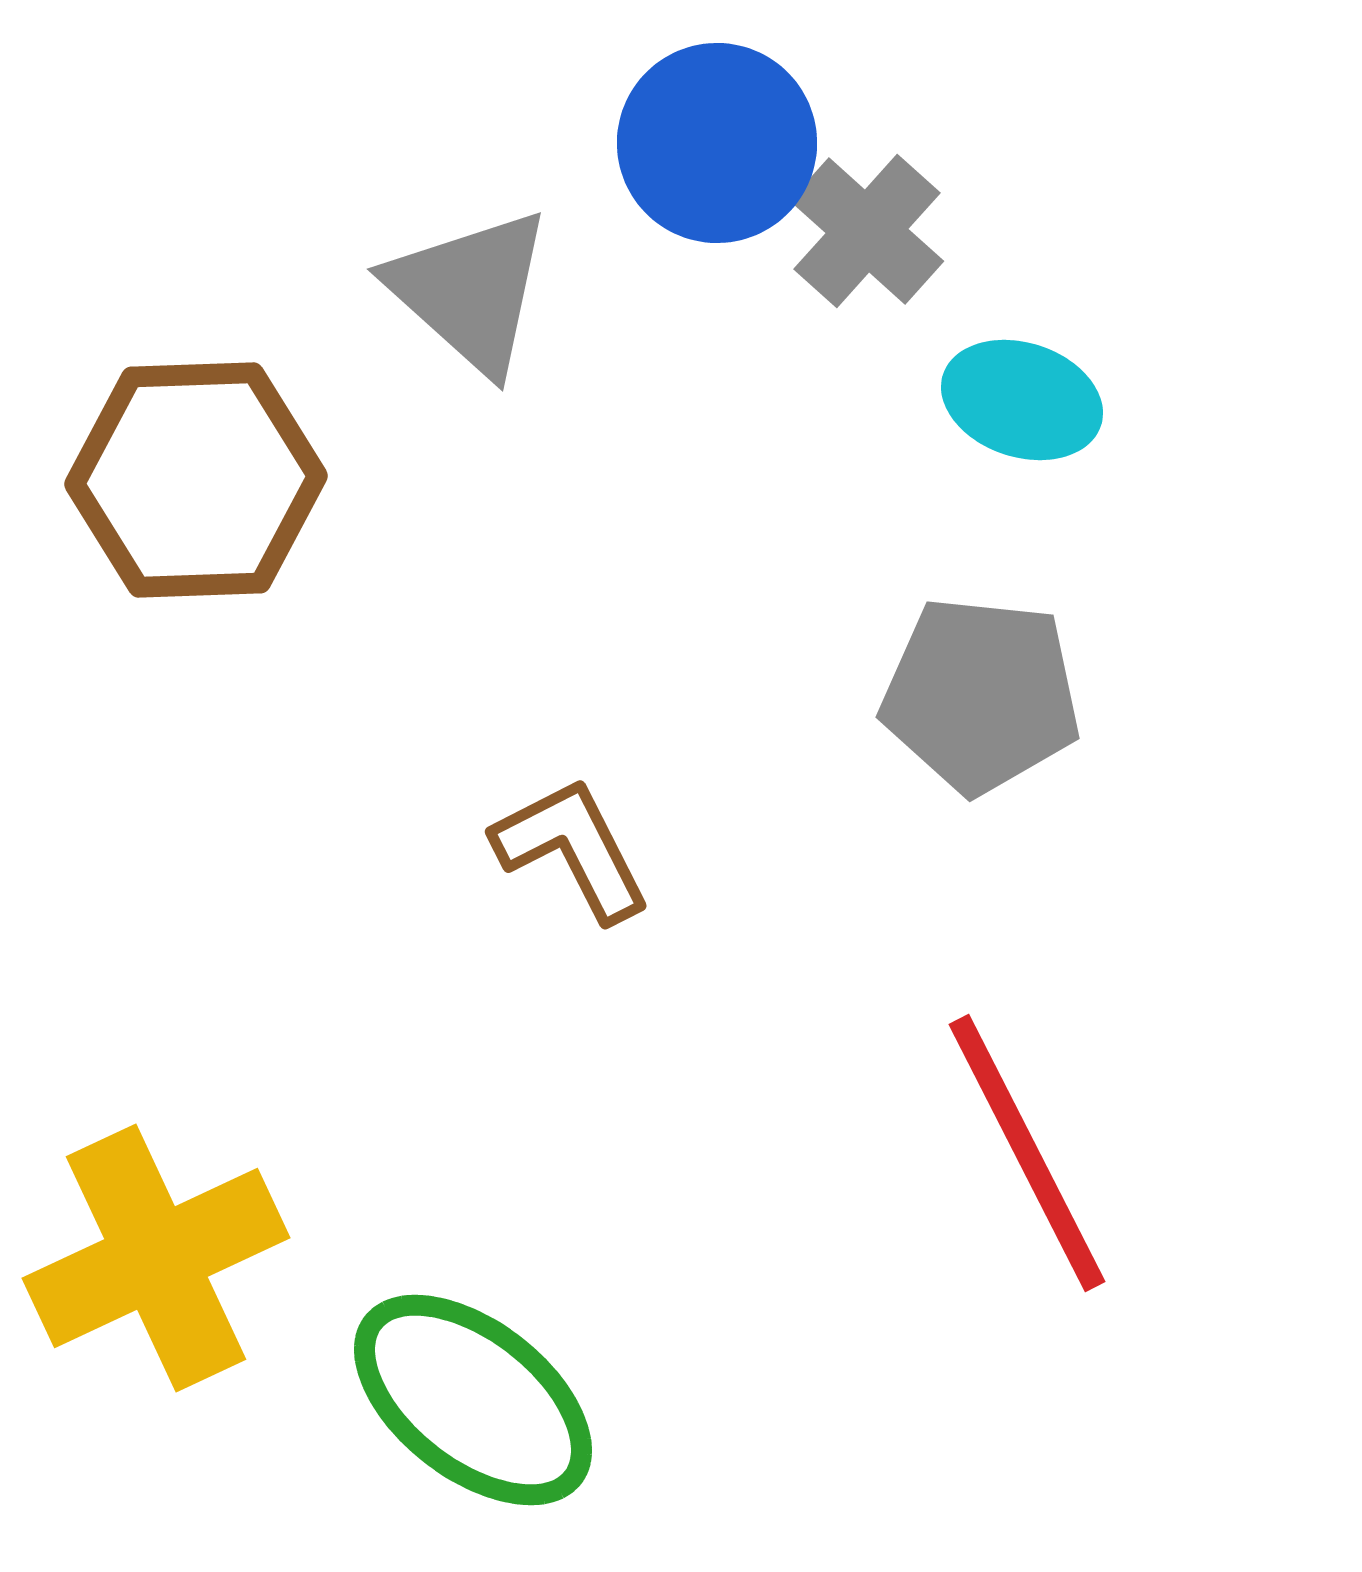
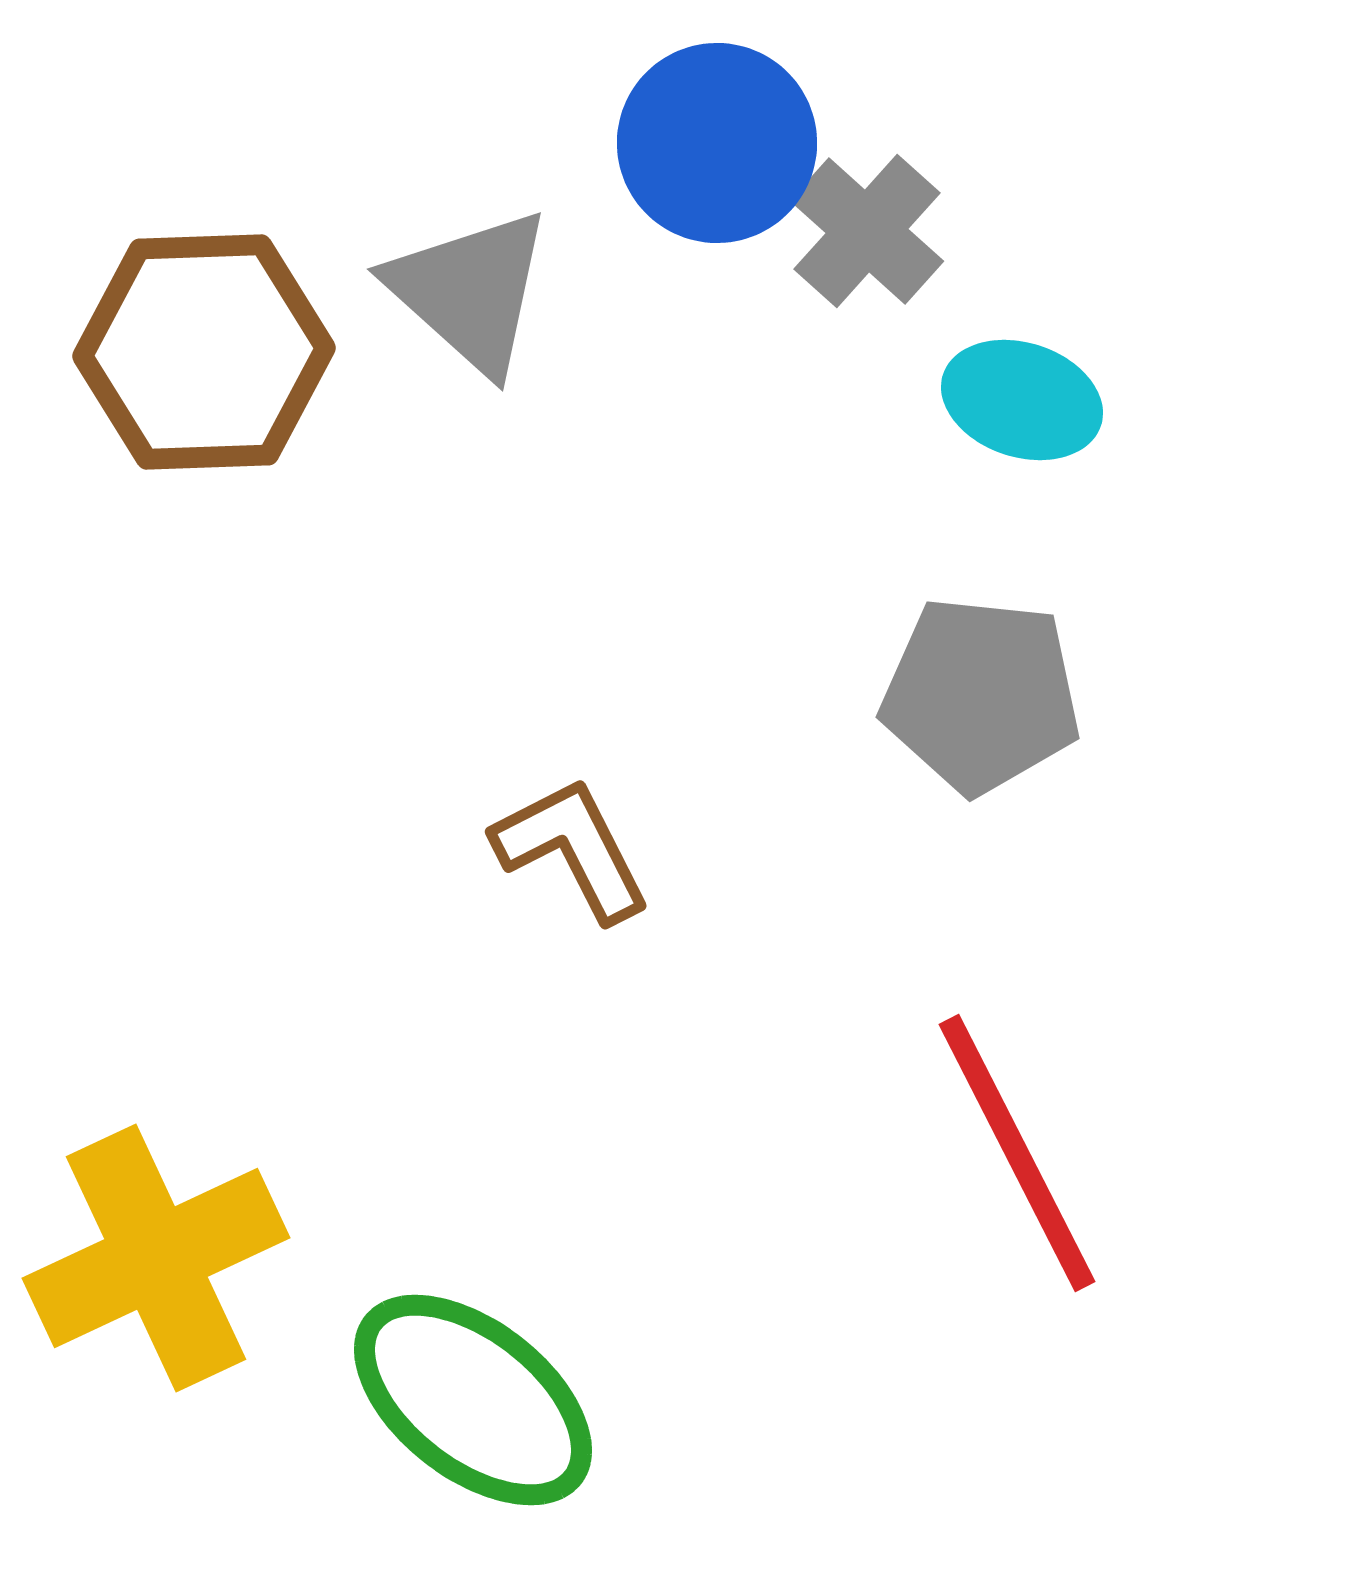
brown hexagon: moved 8 px right, 128 px up
red line: moved 10 px left
